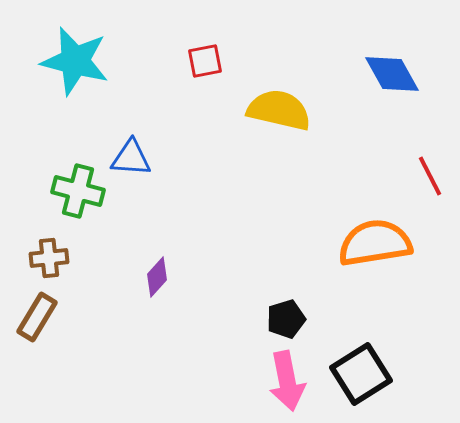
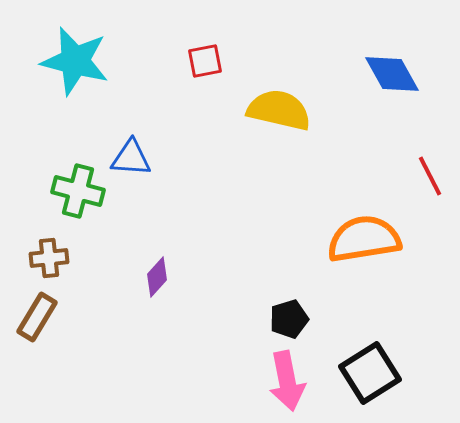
orange semicircle: moved 11 px left, 4 px up
black pentagon: moved 3 px right
black square: moved 9 px right, 1 px up
